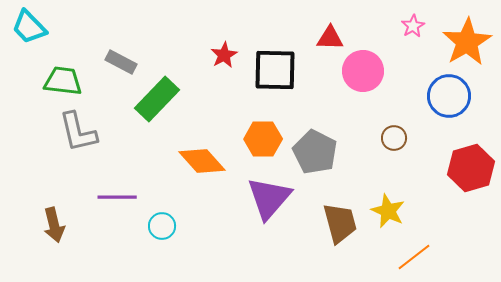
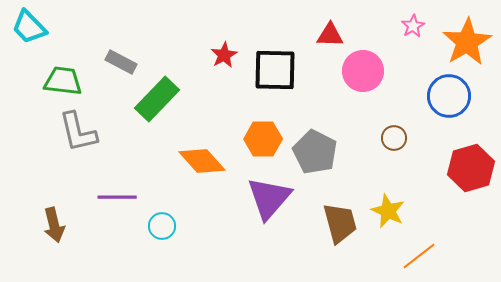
red triangle: moved 3 px up
orange line: moved 5 px right, 1 px up
